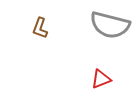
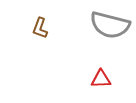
red triangle: rotated 20 degrees clockwise
